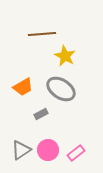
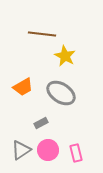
brown line: rotated 12 degrees clockwise
gray ellipse: moved 4 px down
gray rectangle: moved 9 px down
pink rectangle: rotated 66 degrees counterclockwise
